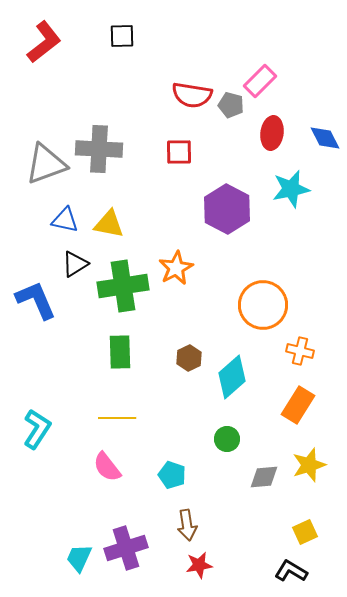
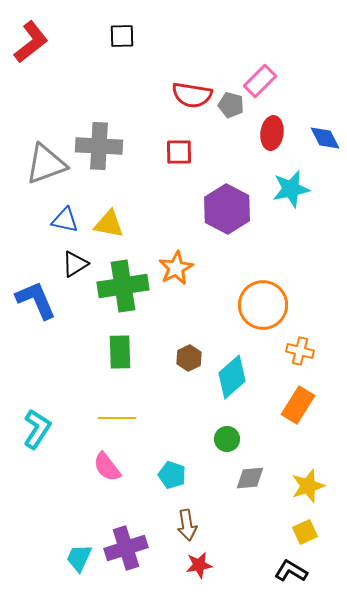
red L-shape: moved 13 px left
gray cross: moved 3 px up
yellow star: moved 1 px left, 21 px down
gray diamond: moved 14 px left, 1 px down
